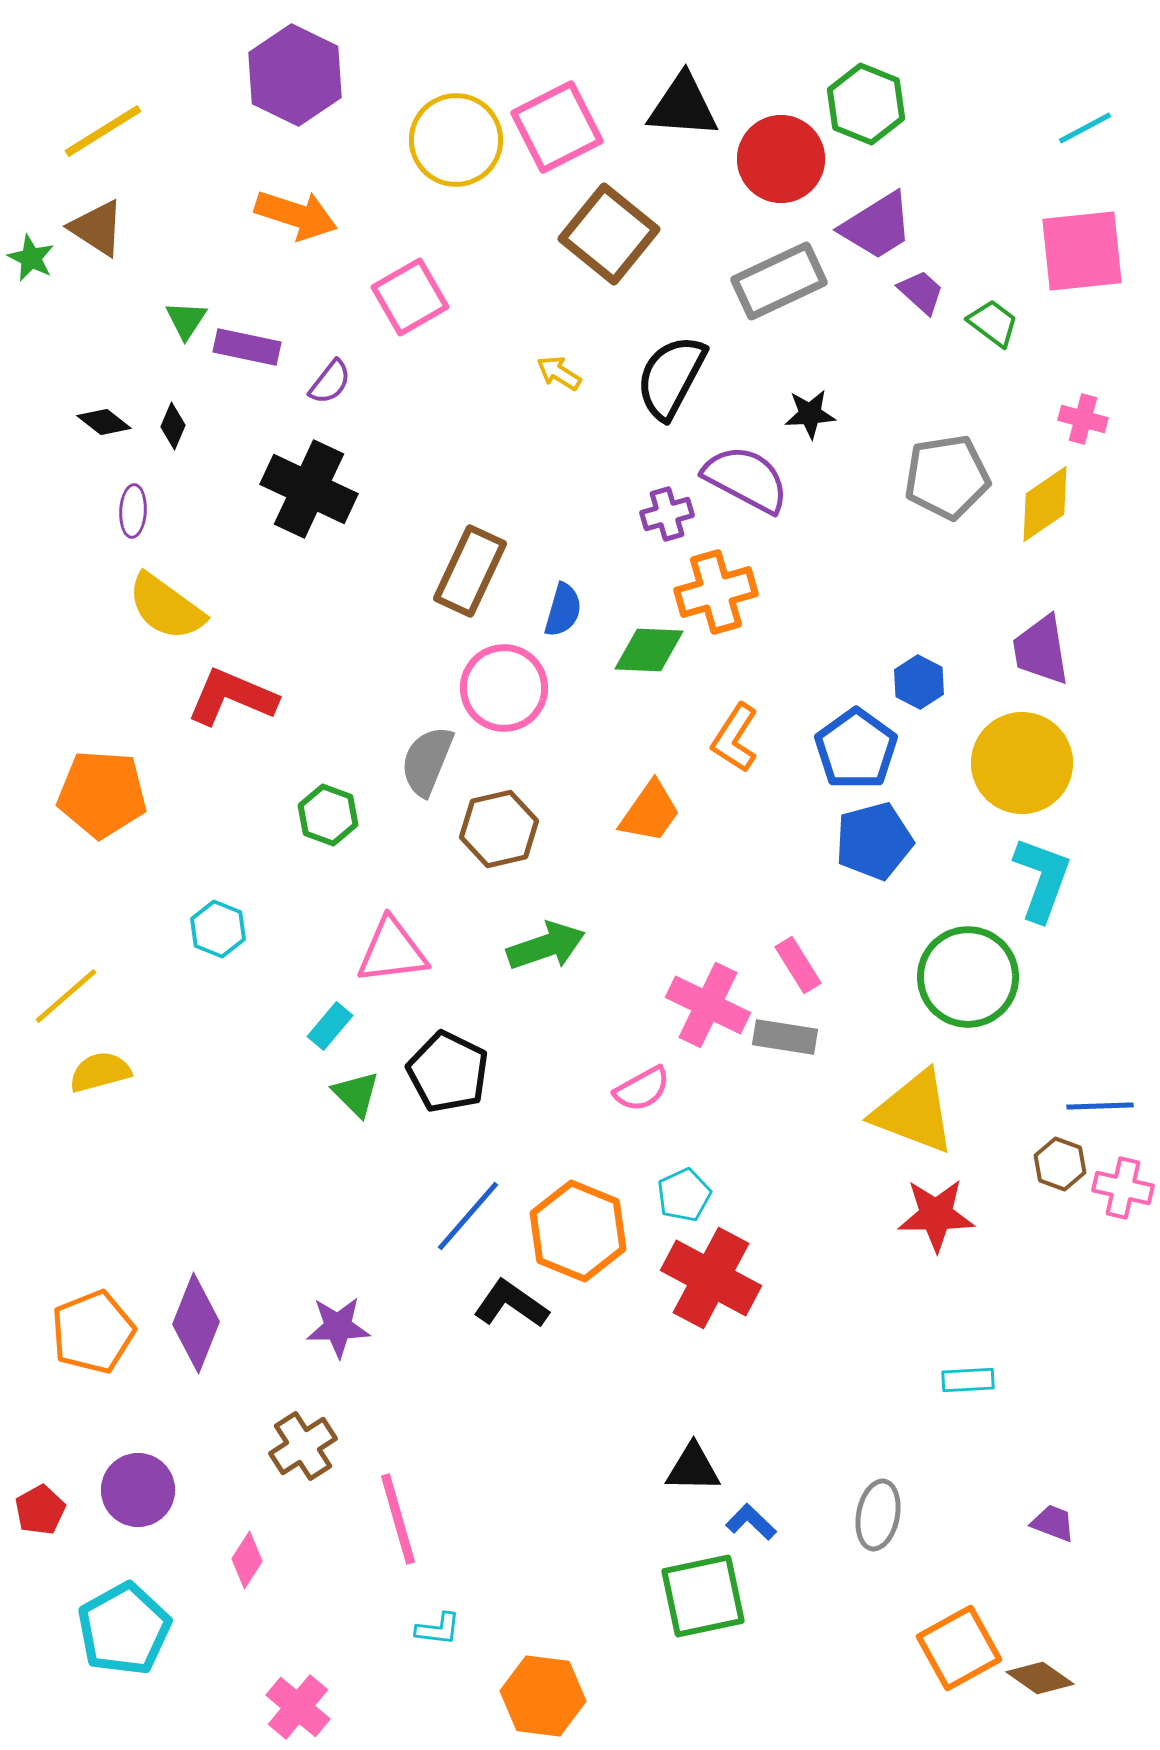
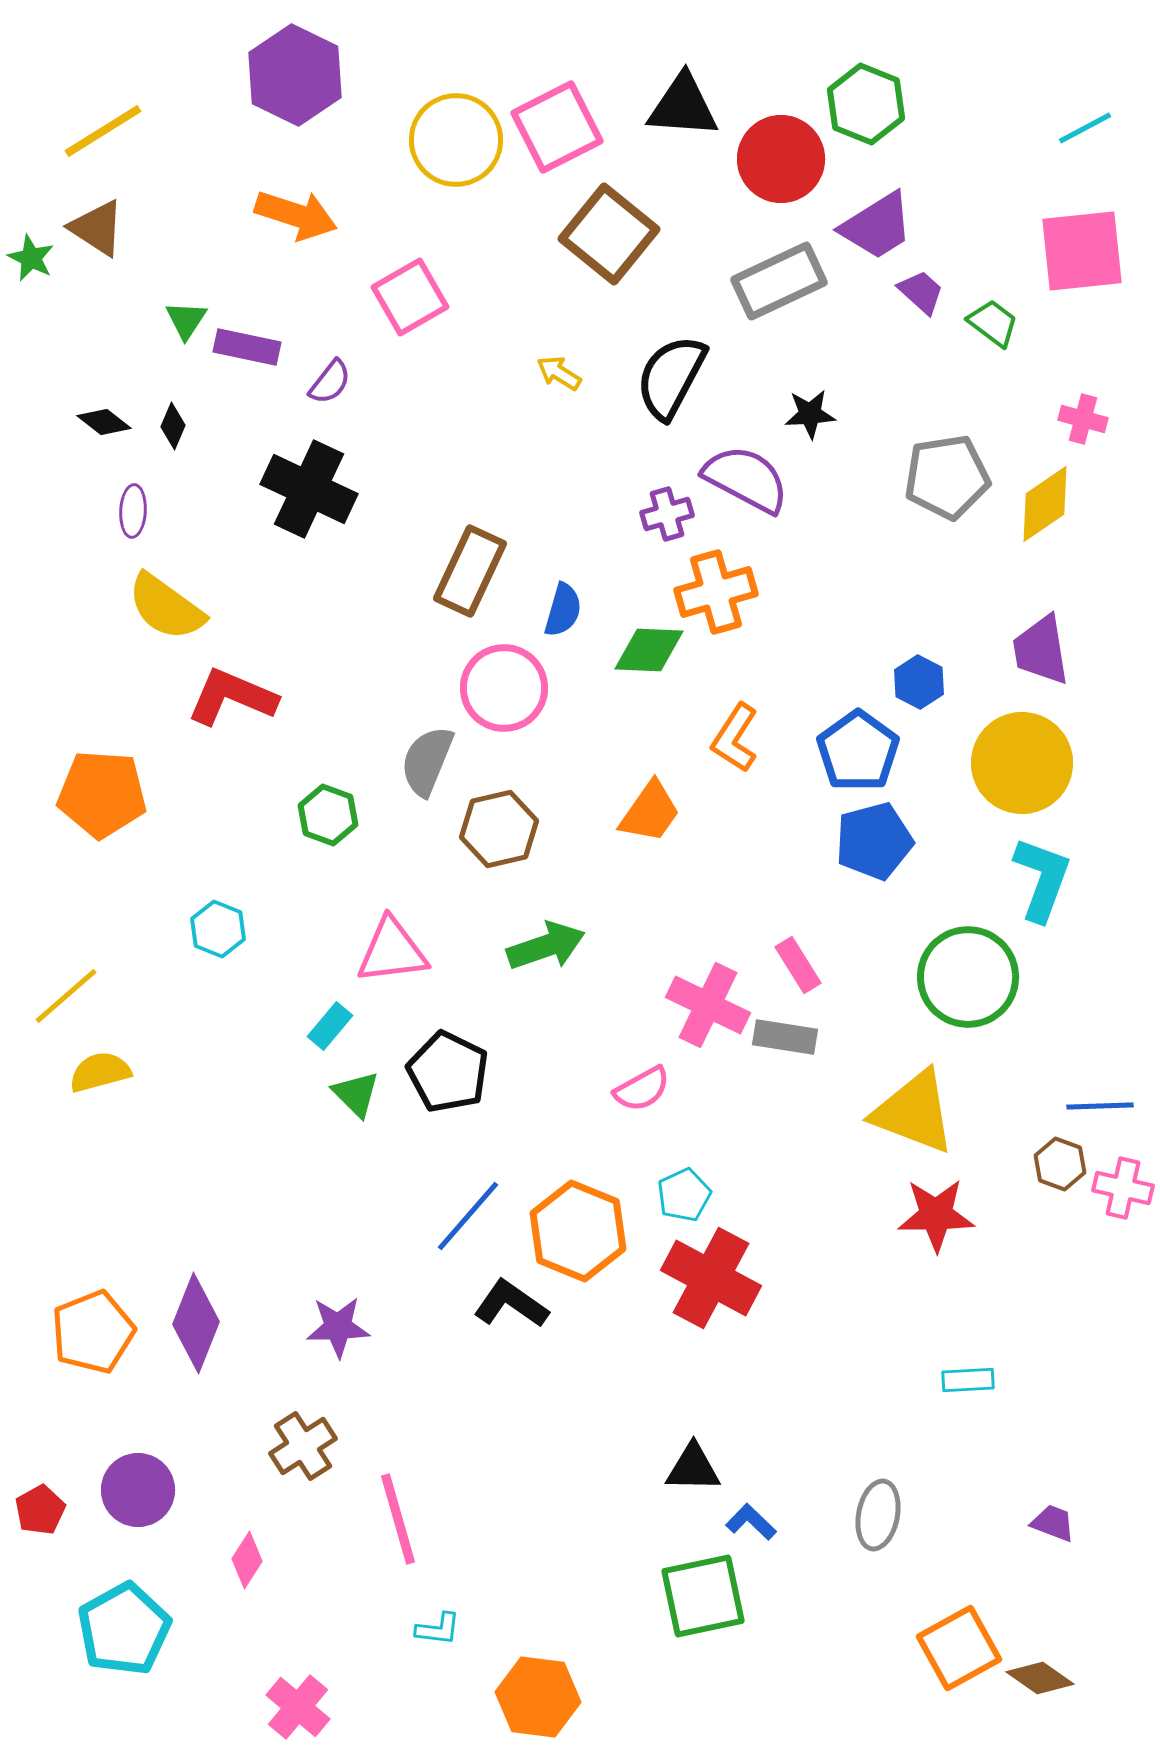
blue pentagon at (856, 749): moved 2 px right, 2 px down
orange hexagon at (543, 1696): moved 5 px left, 1 px down
